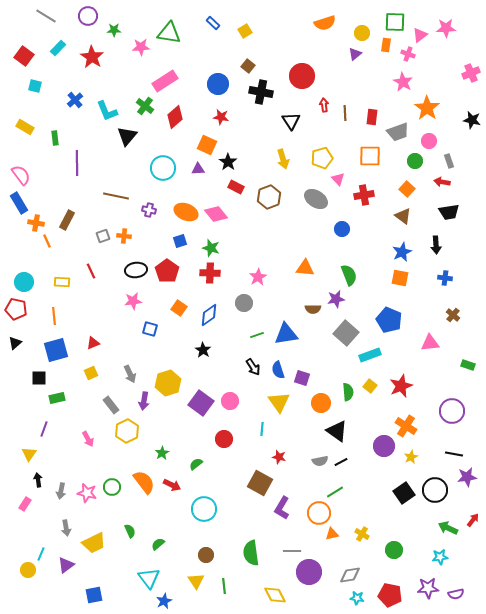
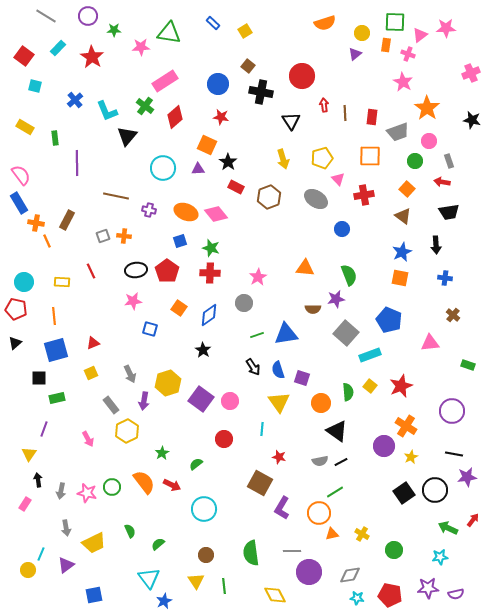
purple square at (201, 403): moved 4 px up
